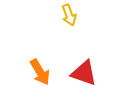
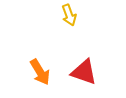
red triangle: moved 1 px up
